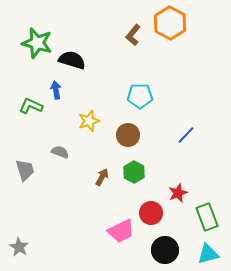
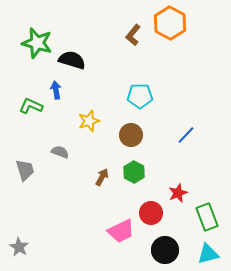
brown circle: moved 3 px right
